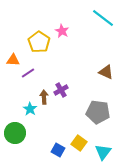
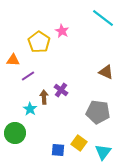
purple line: moved 3 px down
purple cross: rotated 24 degrees counterclockwise
blue square: rotated 24 degrees counterclockwise
